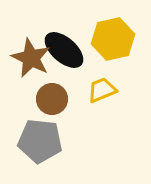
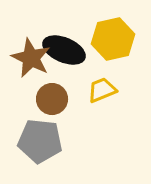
black ellipse: rotated 18 degrees counterclockwise
